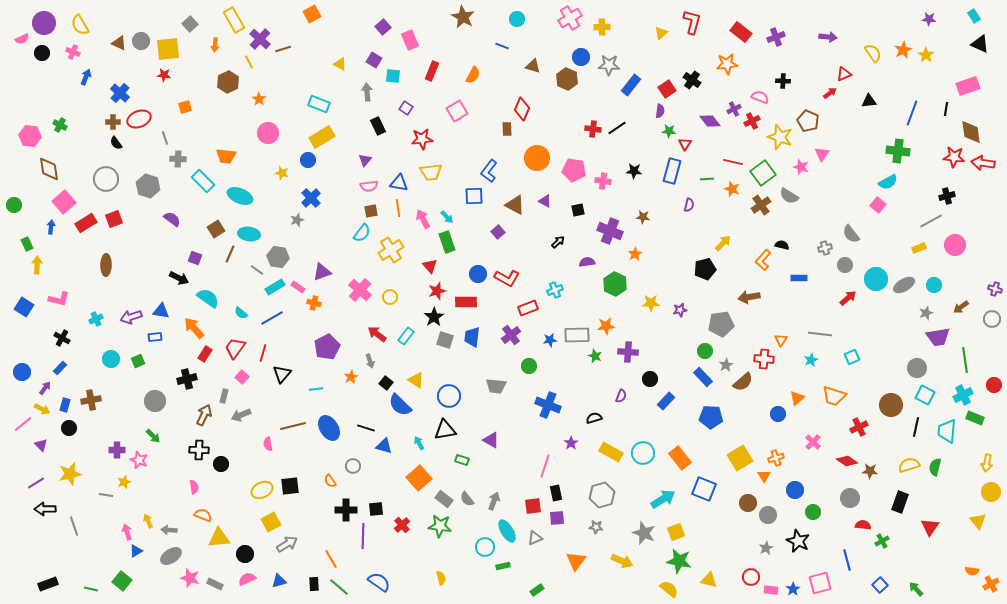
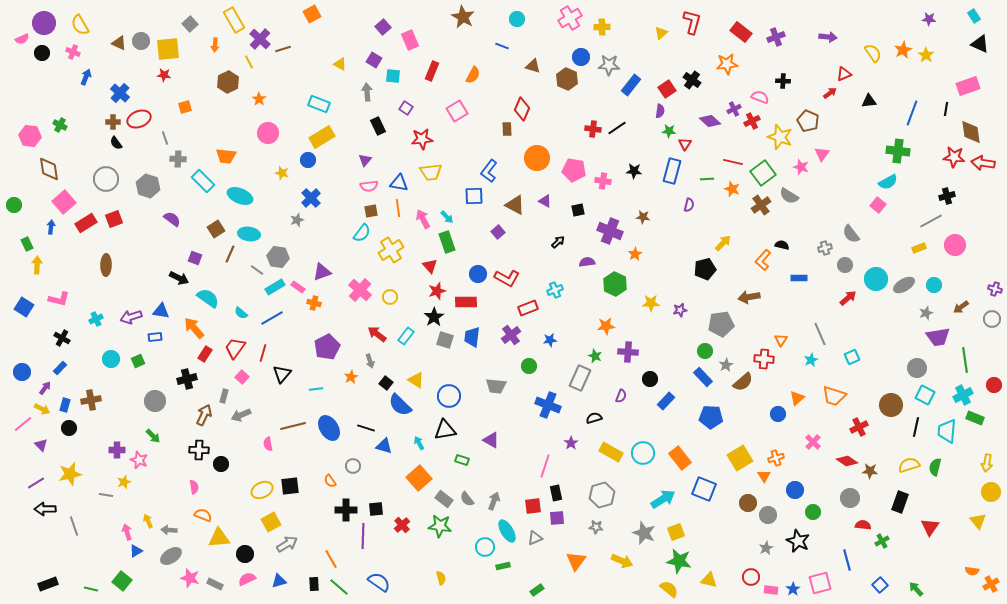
purple diamond at (710, 121): rotated 10 degrees counterclockwise
gray line at (820, 334): rotated 60 degrees clockwise
gray rectangle at (577, 335): moved 3 px right, 43 px down; rotated 65 degrees counterclockwise
